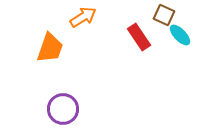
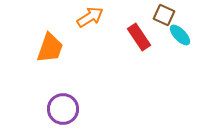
orange arrow: moved 7 px right
